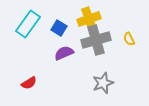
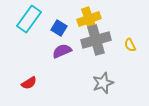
cyan rectangle: moved 1 px right, 5 px up
yellow semicircle: moved 1 px right, 6 px down
purple semicircle: moved 2 px left, 2 px up
